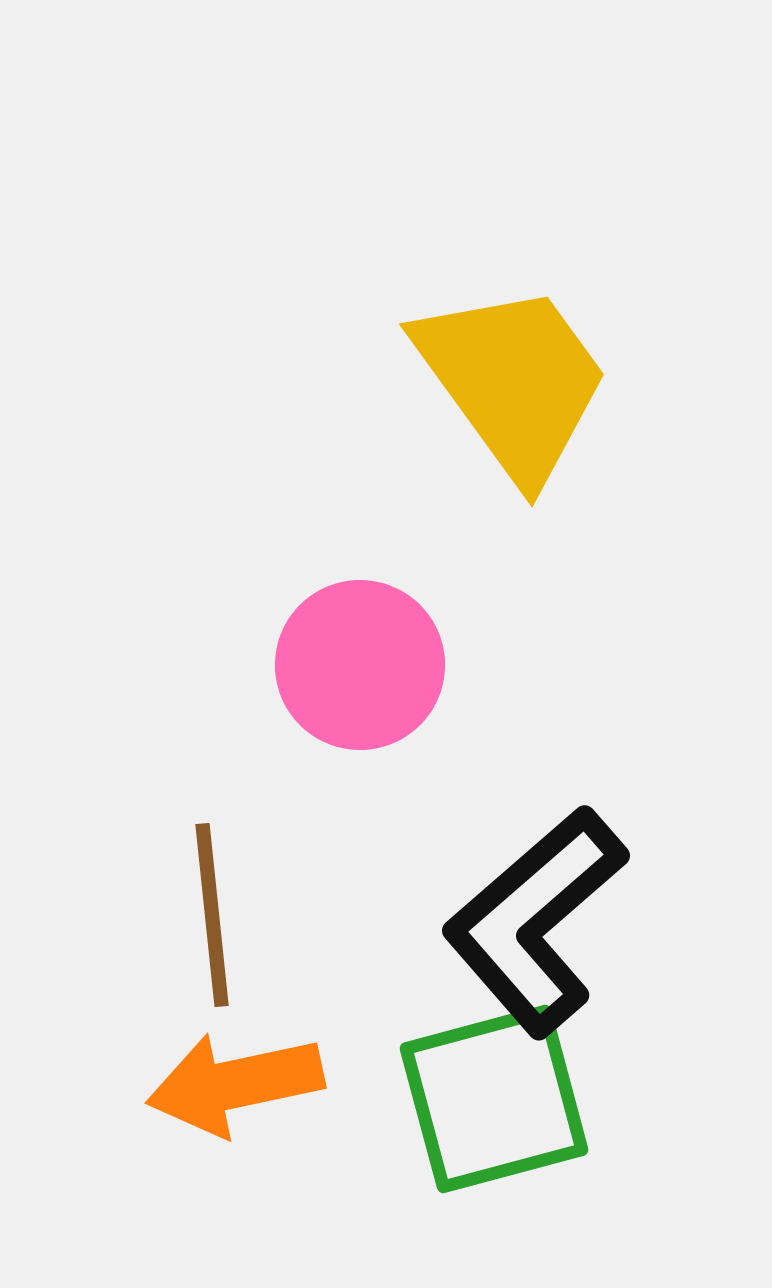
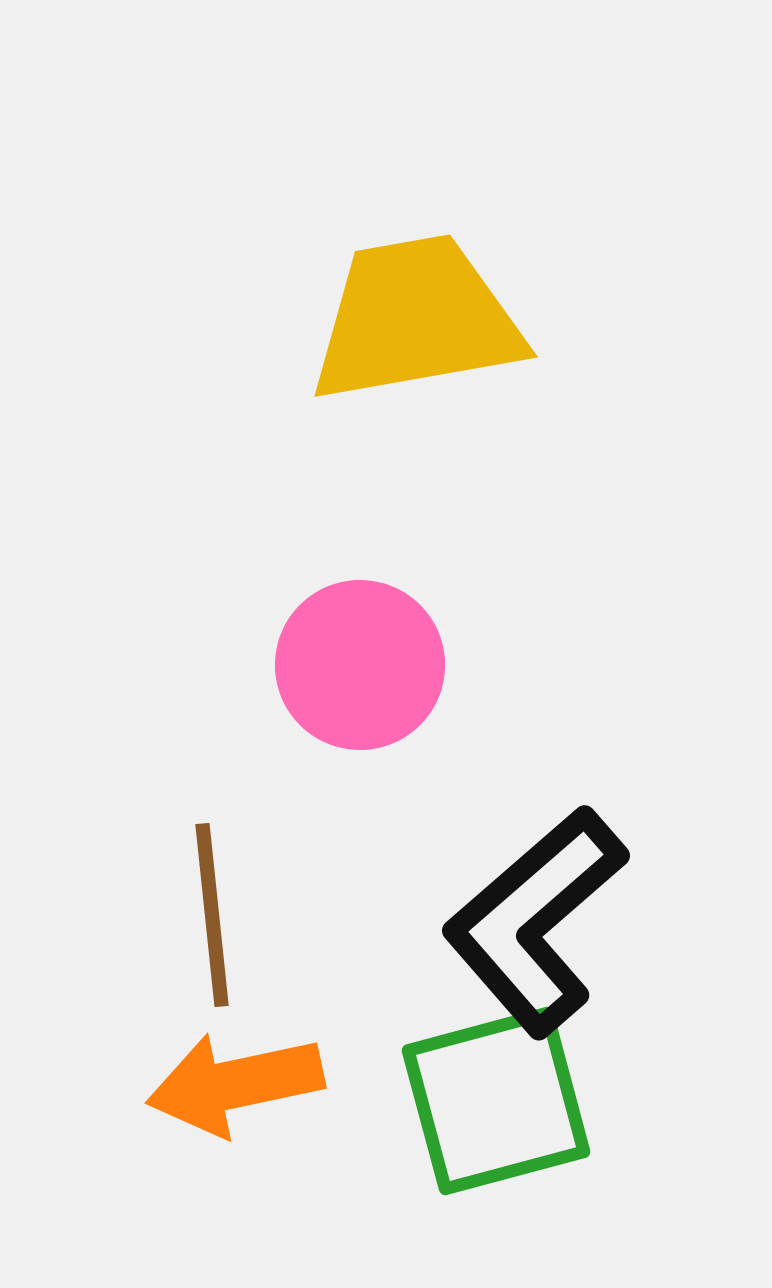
yellow trapezoid: moved 97 px left, 62 px up; rotated 64 degrees counterclockwise
green square: moved 2 px right, 2 px down
